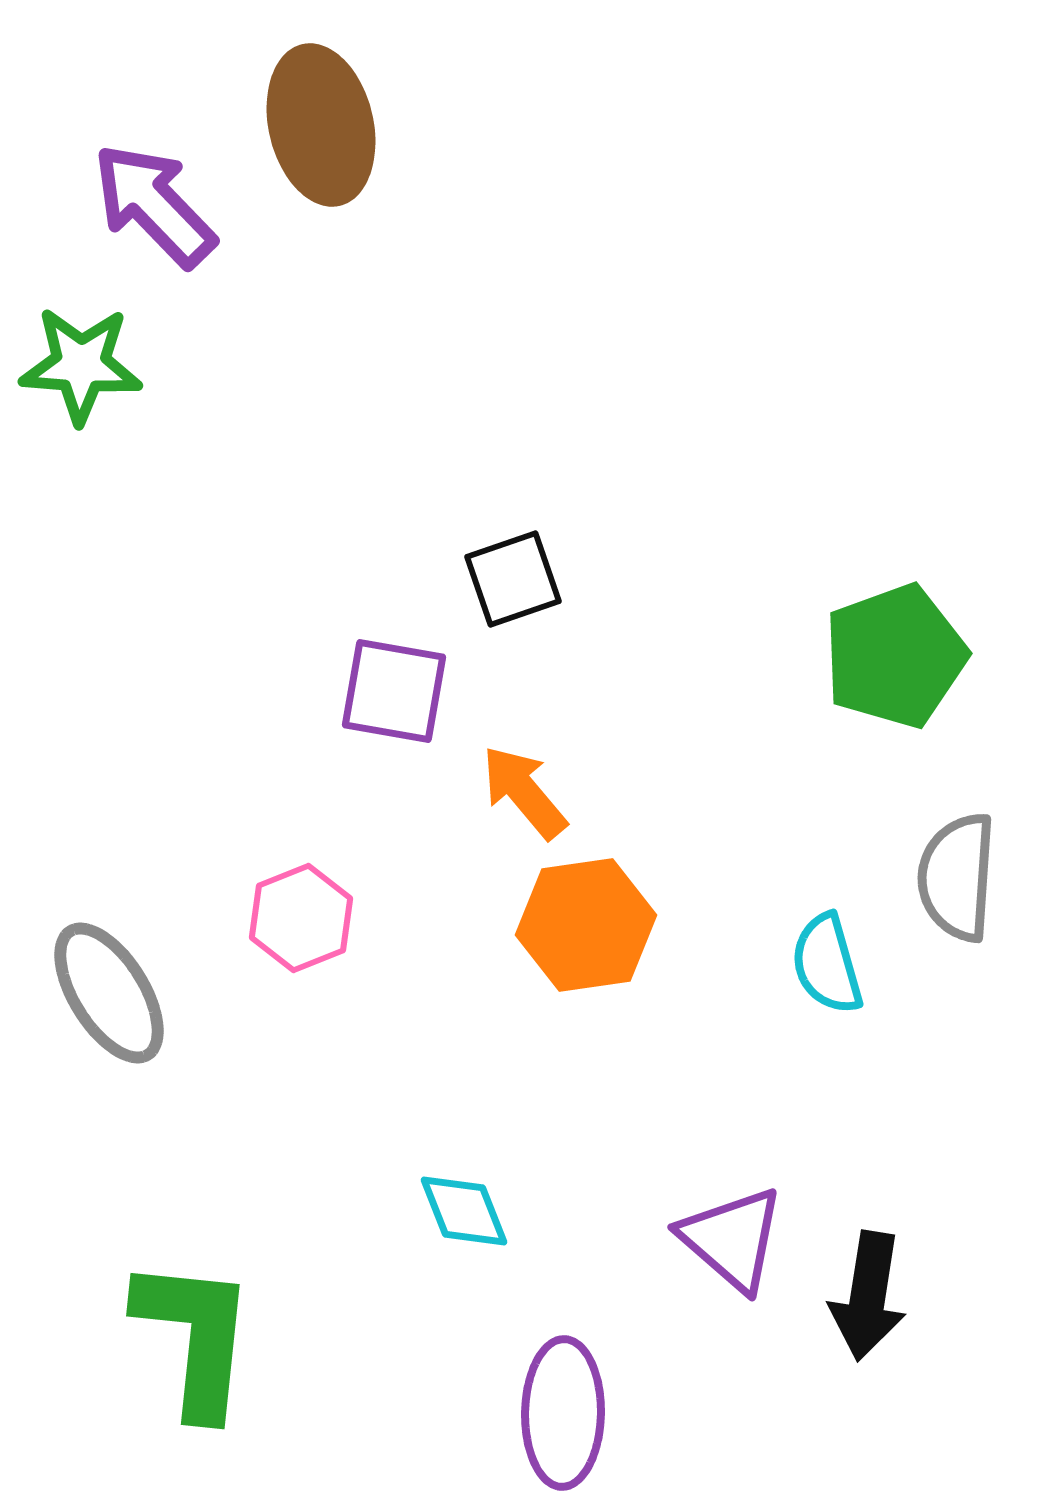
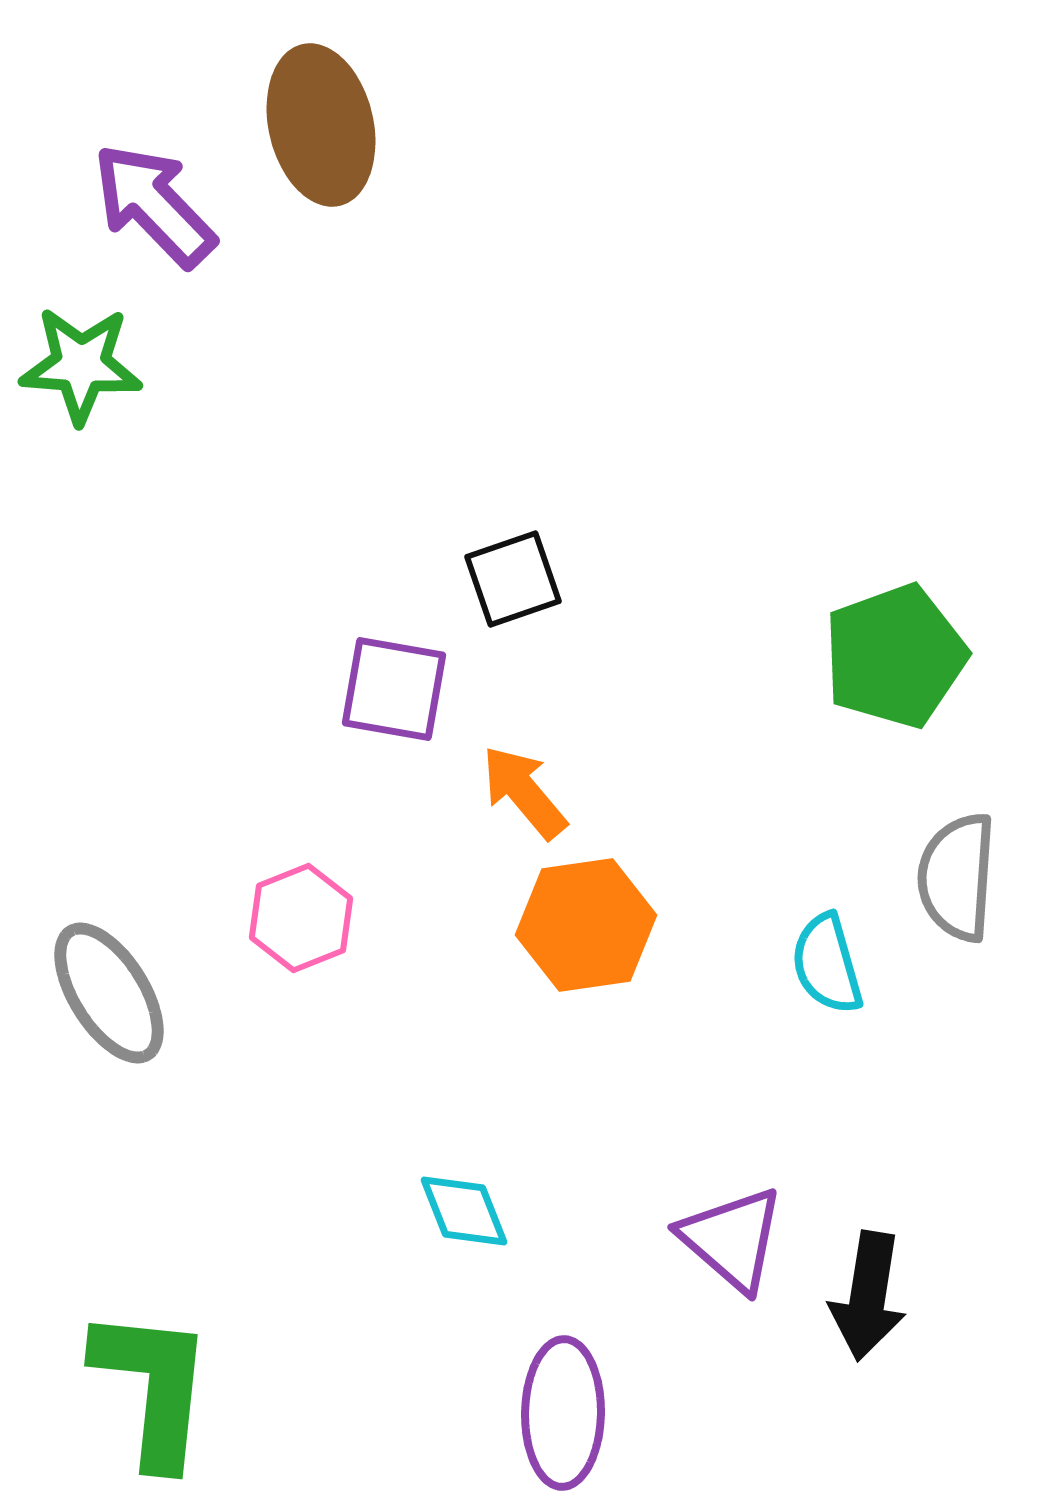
purple square: moved 2 px up
green L-shape: moved 42 px left, 50 px down
